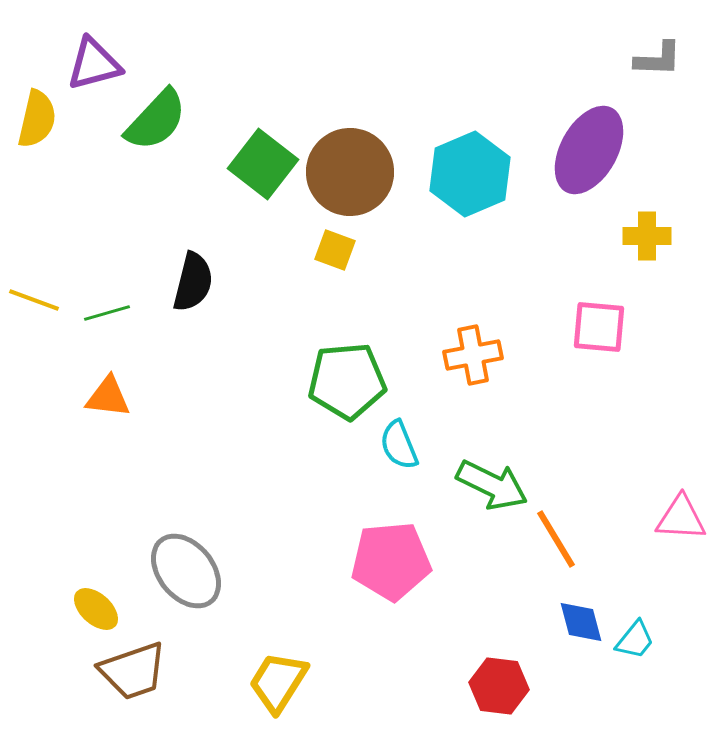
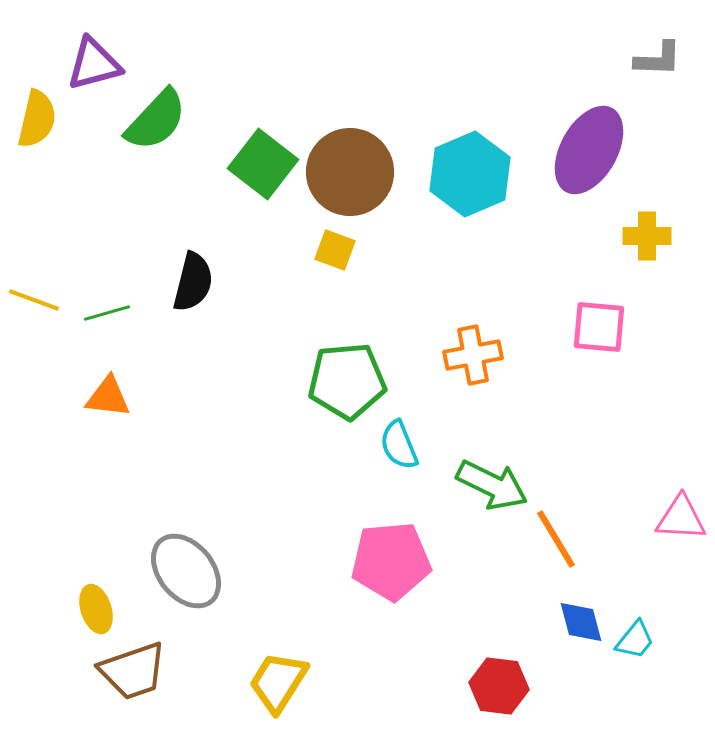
yellow ellipse: rotated 30 degrees clockwise
